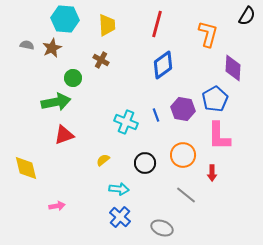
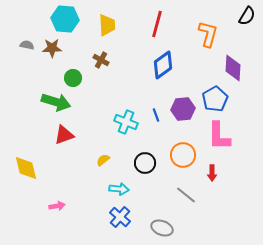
brown star: rotated 24 degrees clockwise
green arrow: rotated 28 degrees clockwise
purple hexagon: rotated 15 degrees counterclockwise
